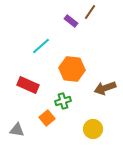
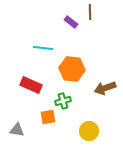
brown line: rotated 35 degrees counterclockwise
purple rectangle: moved 1 px down
cyan line: moved 2 px right, 2 px down; rotated 48 degrees clockwise
red rectangle: moved 3 px right
orange square: moved 1 px right, 1 px up; rotated 28 degrees clockwise
yellow circle: moved 4 px left, 2 px down
